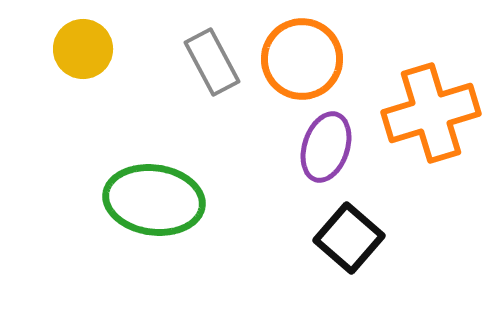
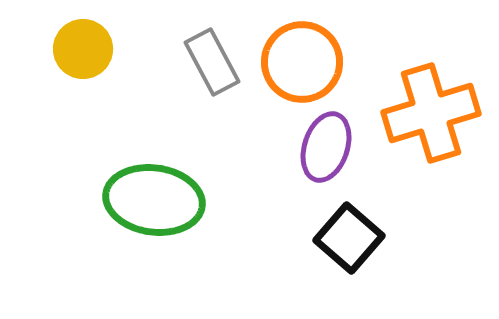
orange circle: moved 3 px down
